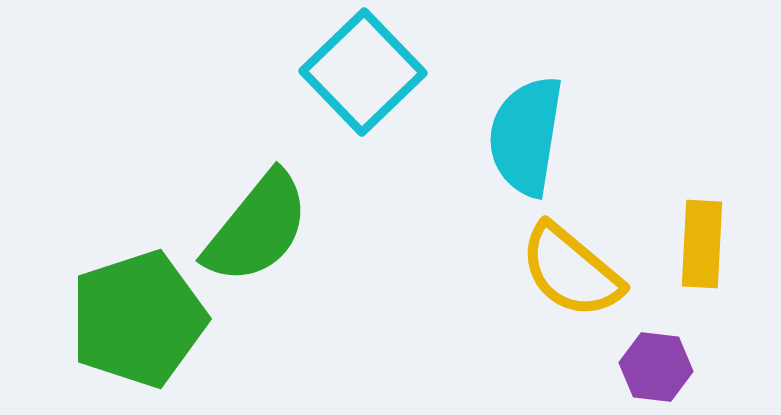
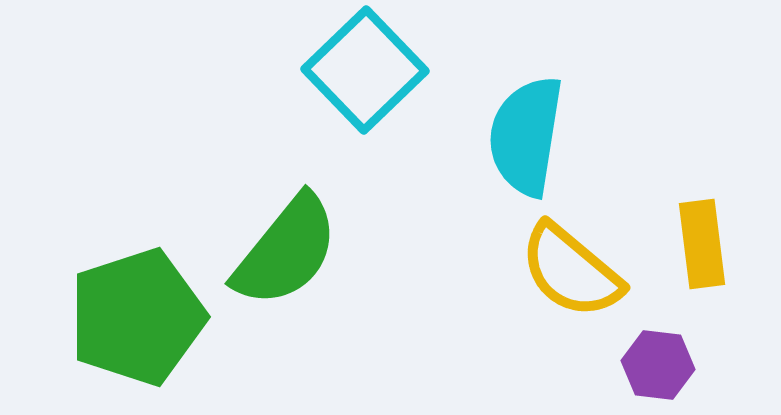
cyan square: moved 2 px right, 2 px up
green semicircle: moved 29 px right, 23 px down
yellow rectangle: rotated 10 degrees counterclockwise
green pentagon: moved 1 px left, 2 px up
purple hexagon: moved 2 px right, 2 px up
